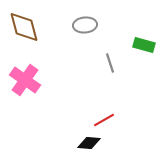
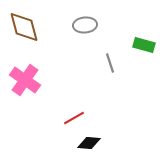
red line: moved 30 px left, 2 px up
